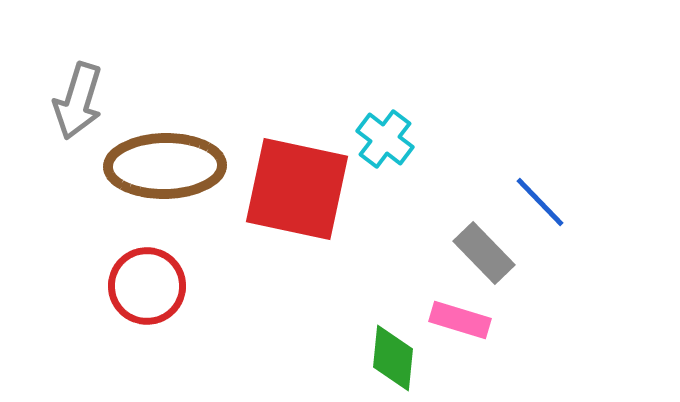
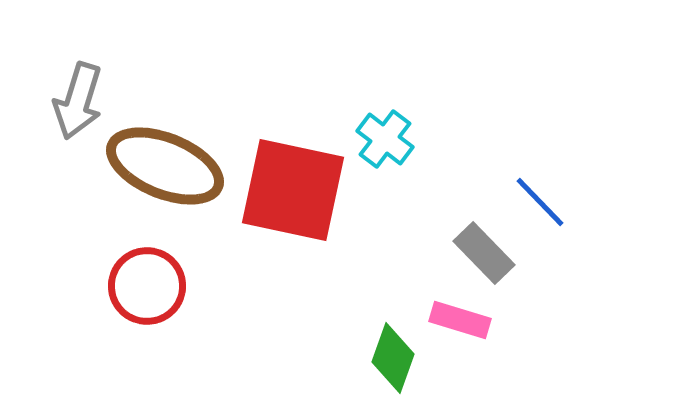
brown ellipse: rotated 23 degrees clockwise
red square: moved 4 px left, 1 px down
green diamond: rotated 14 degrees clockwise
